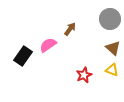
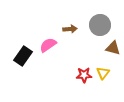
gray circle: moved 10 px left, 6 px down
brown arrow: rotated 48 degrees clockwise
brown triangle: rotated 28 degrees counterclockwise
yellow triangle: moved 9 px left, 3 px down; rotated 48 degrees clockwise
red star: rotated 21 degrees clockwise
